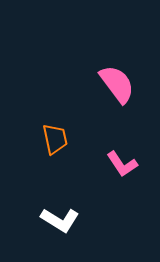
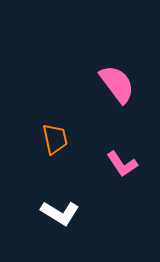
white L-shape: moved 7 px up
